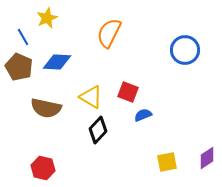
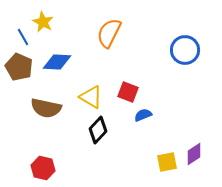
yellow star: moved 4 px left, 4 px down; rotated 20 degrees counterclockwise
purple diamond: moved 13 px left, 4 px up
